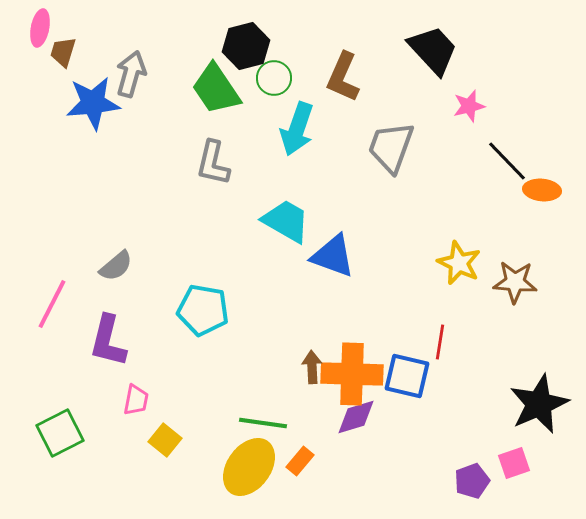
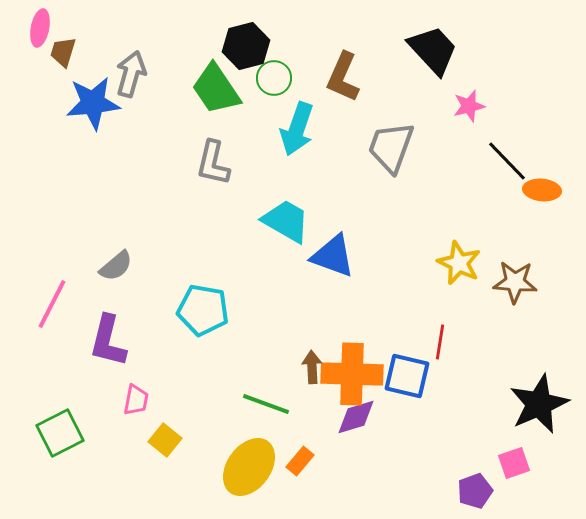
green line: moved 3 px right, 19 px up; rotated 12 degrees clockwise
purple pentagon: moved 3 px right, 10 px down
